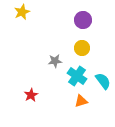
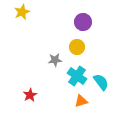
purple circle: moved 2 px down
yellow circle: moved 5 px left, 1 px up
gray star: moved 1 px up
cyan semicircle: moved 2 px left, 1 px down
red star: moved 1 px left
